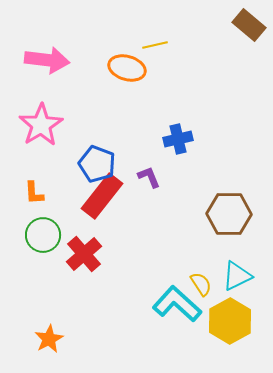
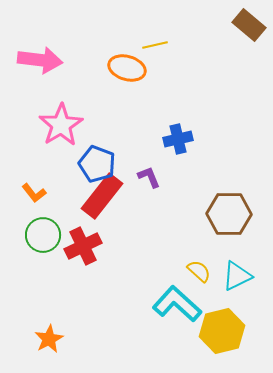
pink arrow: moved 7 px left
pink star: moved 20 px right
orange L-shape: rotated 35 degrees counterclockwise
red cross: moved 1 px left, 8 px up; rotated 15 degrees clockwise
yellow semicircle: moved 2 px left, 13 px up; rotated 15 degrees counterclockwise
yellow hexagon: moved 8 px left, 10 px down; rotated 15 degrees clockwise
